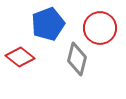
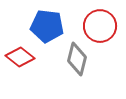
blue pentagon: moved 1 px left, 2 px down; rotated 28 degrees clockwise
red circle: moved 2 px up
